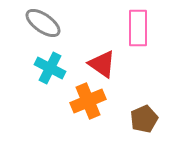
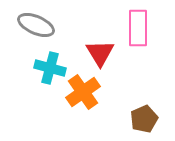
gray ellipse: moved 7 px left, 2 px down; rotated 12 degrees counterclockwise
red triangle: moved 2 px left, 11 px up; rotated 24 degrees clockwise
cyan cross: rotated 12 degrees counterclockwise
orange cross: moved 5 px left, 9 px up; rotated 12 degrees counterclockwise
